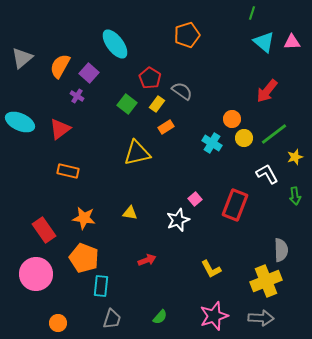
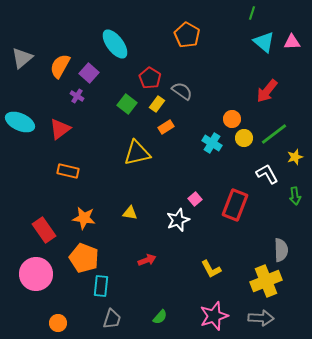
orange pentagon at (187, 35): rotated 25 degrees counterclockwise
